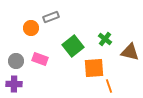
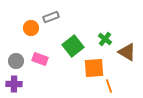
brown triangle: moved 3 px left; rotated 18 degrees clockwise
